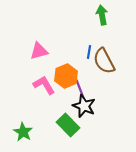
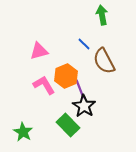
blue line: moved 5 px left, 8 px up; rotated 56 degrees counterclockwise
black star: rotated 10 degrees clockwise
